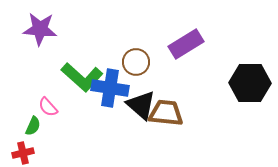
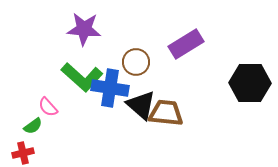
purple star: moved 44 px right
green semicircle: rotated 30 degrees clockwise
